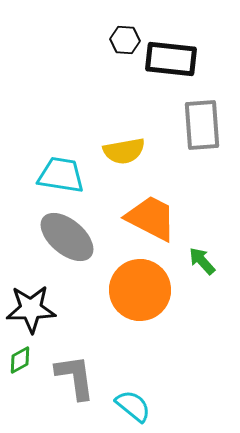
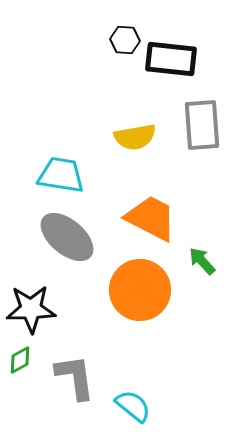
yellow semicircle: moved 11 px right, 14 px up
